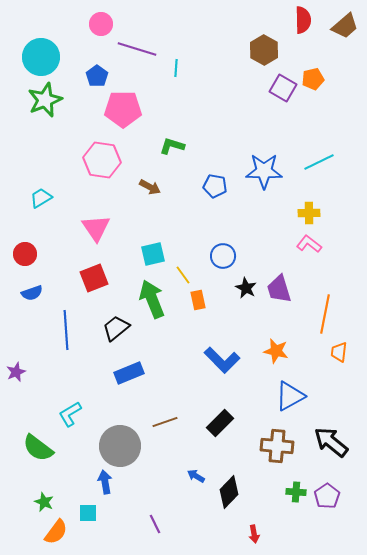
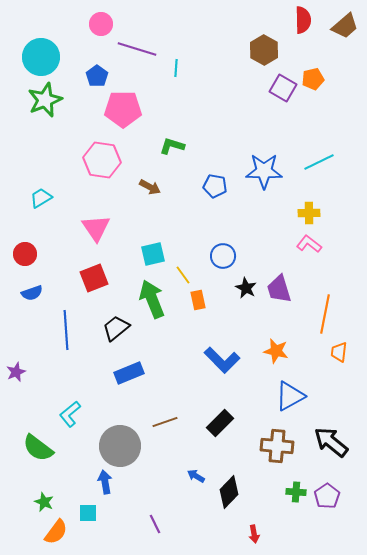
cyan L-shape at (70, 414): rotated 8 degrees counterclockwise
